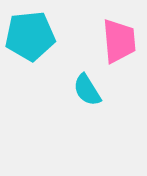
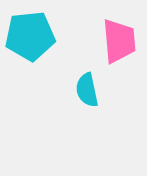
cyan semicircle: rotated 20 degrees clockwise
